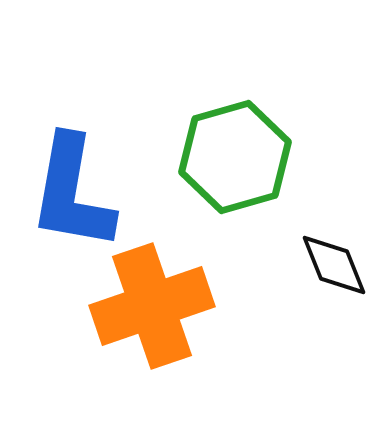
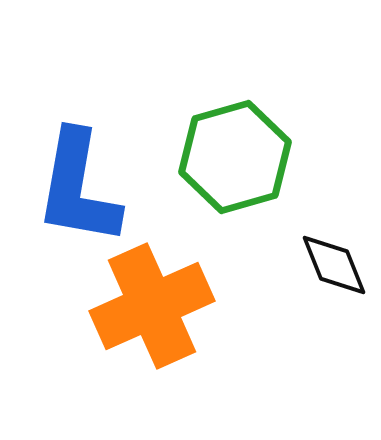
blue L-shape: moved 6 px right, 5 px up
orange cross: rotated 5 degrees counterclockwise
